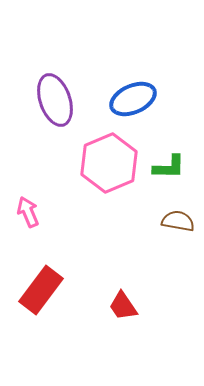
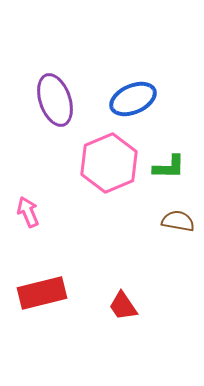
red rectangle: moved 1 px right, 3 px down; rotated 39 degrees clockwise
